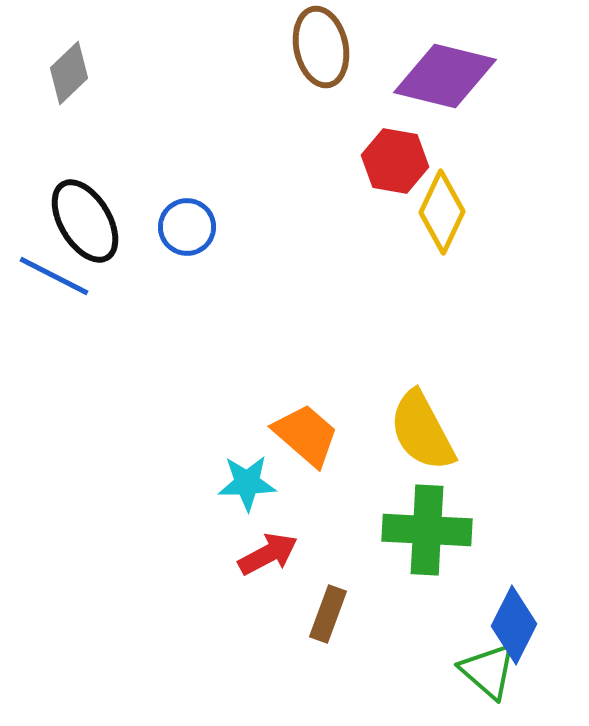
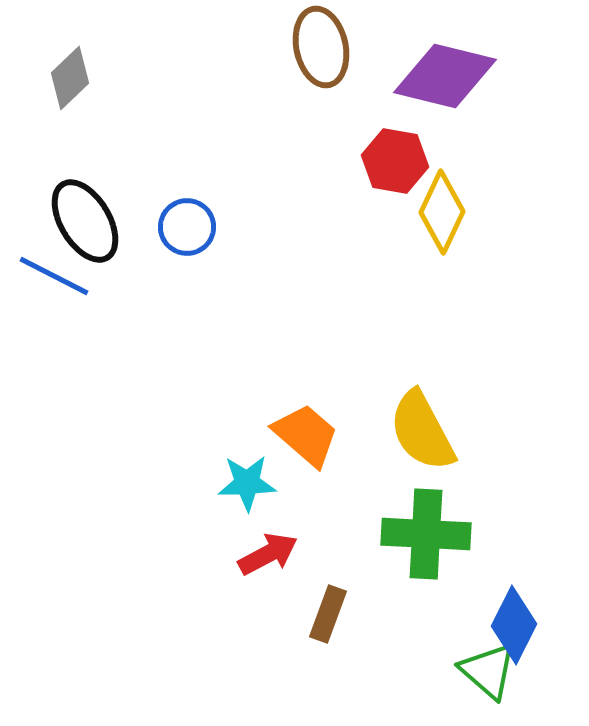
gray diamond: moved 1 px right, 5 px down
green cross: moved 1 px left, 4 px down
